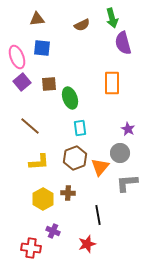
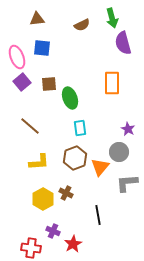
gray circle: moved 1 px left, 1 px up
brown cross: moved 2 px left; rotated 24 degrees clockwise
red star: moved 14 px left; rotated 12 degrees counterclockwise
